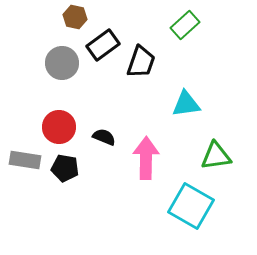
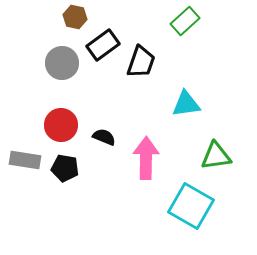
green rectangle: moved 4 px up
red circle: moved 2 px right, 2 px up
